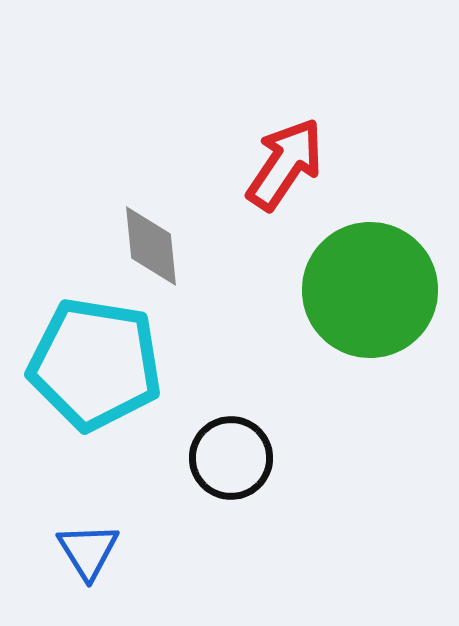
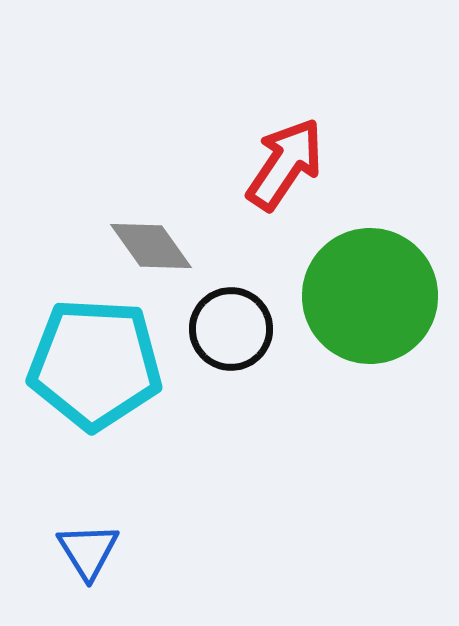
gray diamond: rotated 30 degrees counterclockwise
green circle: moved 6 px down
cyan pentagon: rotated 6 degrees counterclockwise
black circle: moved 129 px up
